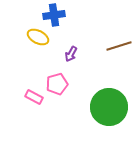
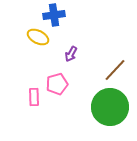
brown line: moved 4 px left, 24 px down; rotated 30 degrees counterclockwise
pink rectangle: rotated 60 degrees clockwise
green circle: moved 1 px right
